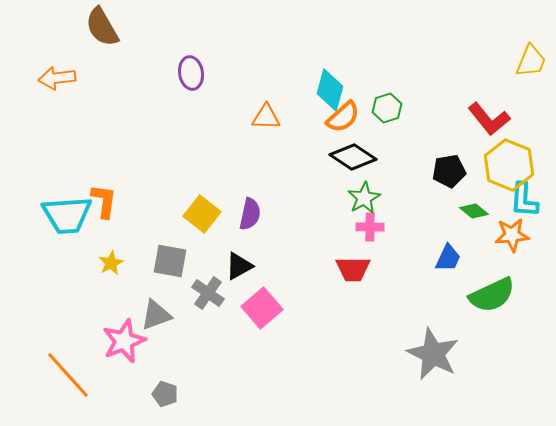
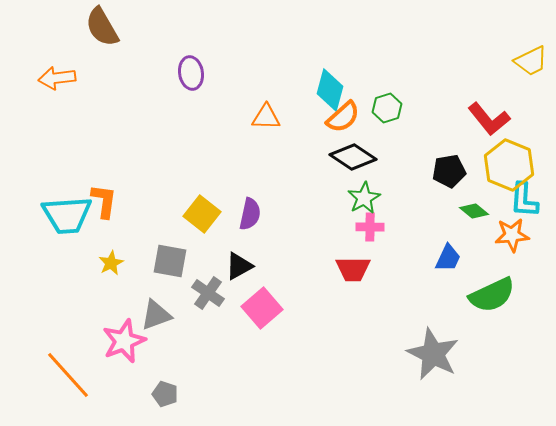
yellow trapezoid: rotated 42 degrees clockwise
